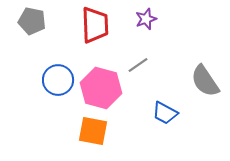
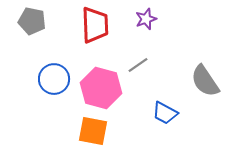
blue circle: moved 4 px left, 1 px up
